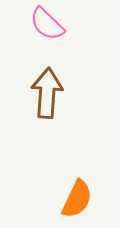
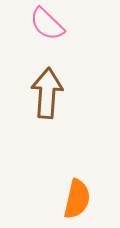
orange semicircle: rotated 12 degrees counterclockwise
